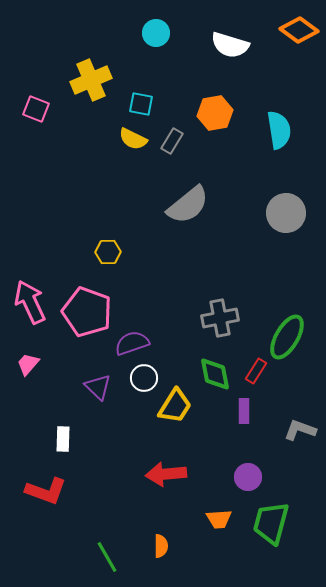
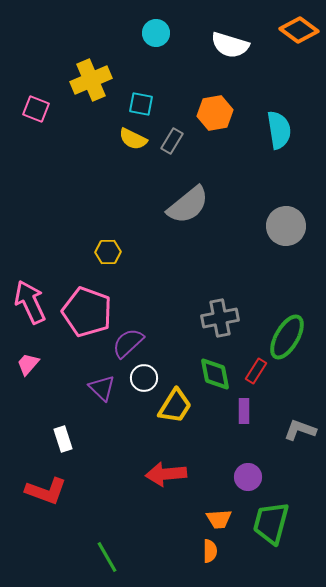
gray circle: moved 13 px down
purple semicircle: moved 4 px left; rotated 24 degrees counterclockwise
purple triangle: moved 4 px right, 1 px down
white rectangle: rotated 20 degrees counterclockwise
orange semicircle: moved 49 px right, 5 px down
